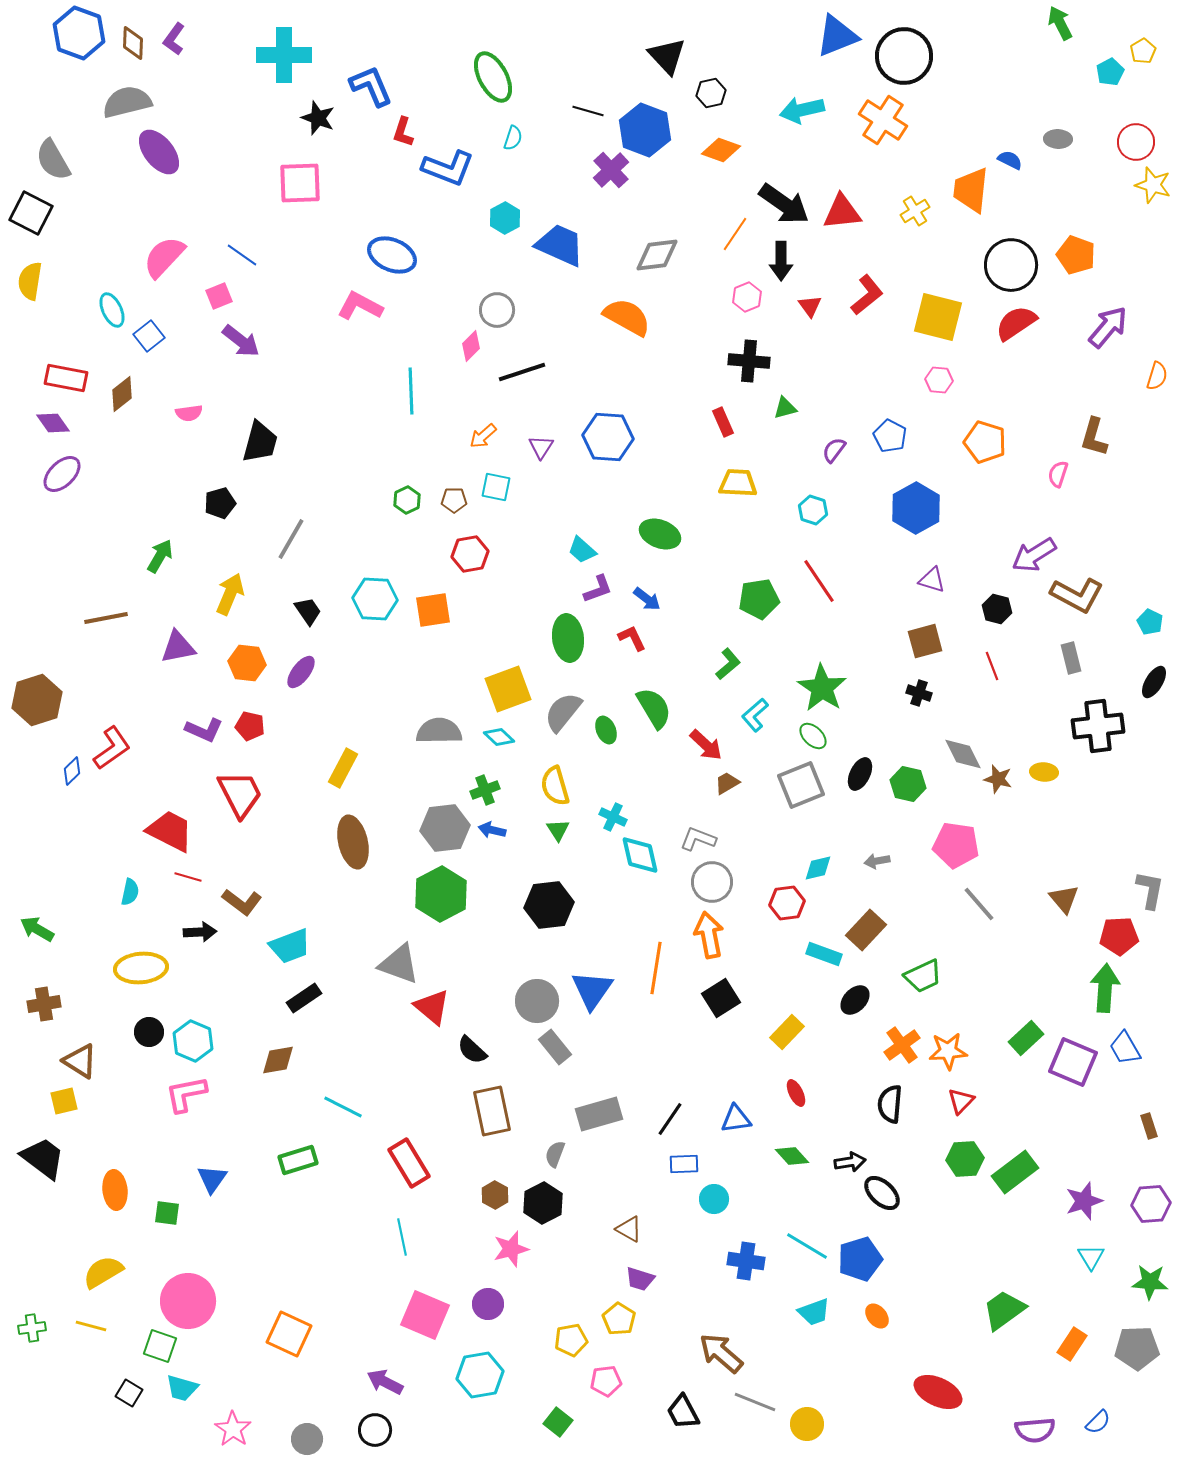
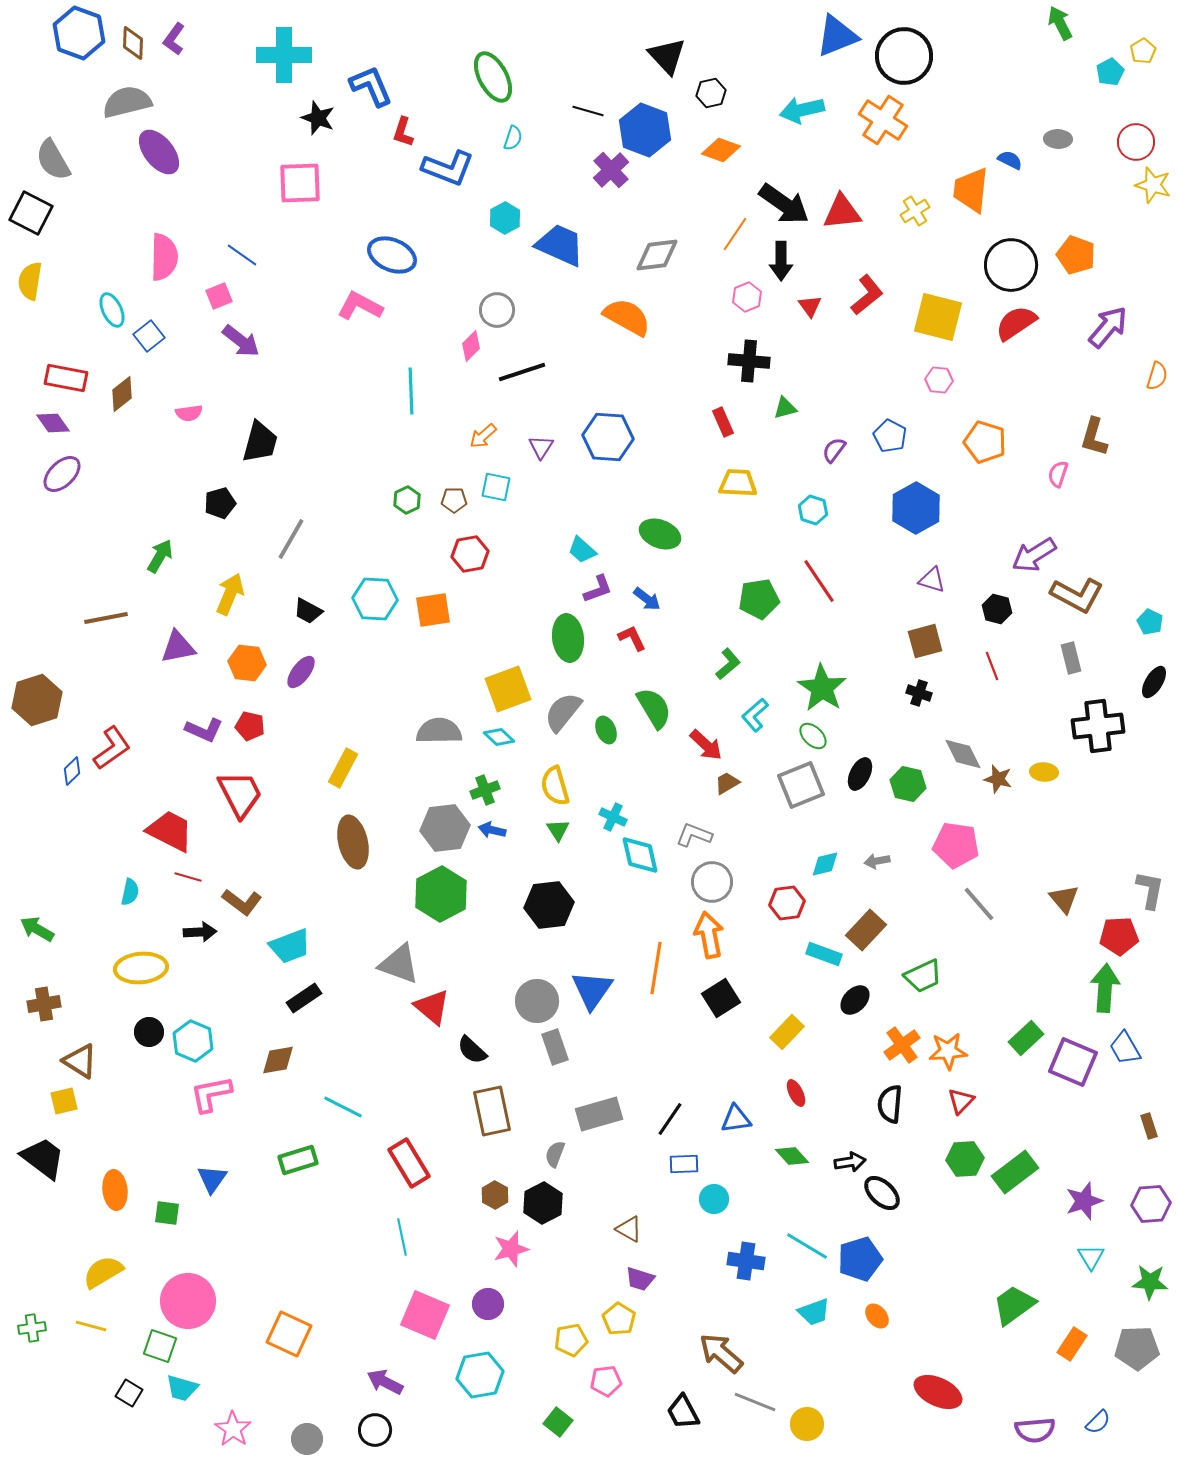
pink semicircle at (164, 257): rotated 138 degrees clockwise
black trapezoid at (308, 611): rotated 152 degrees clockwise
gray L-shape at (698, 839): moved 4 px left, 4 px up
cyan diamond at (818, 868): moved 7 px right, 4 px up
gray rectangle at (555, 1047): rotated 20 degrees clockwise
pink L-shape at (186, 1094): moved 25 px right
green trapezoid at (1004, 1310): moved 10 px right, 5 px up
